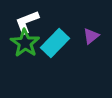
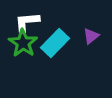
white L-shape: rotated 16 degrees clockwise
green star: moved 2 px left
